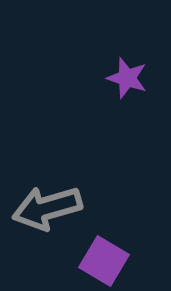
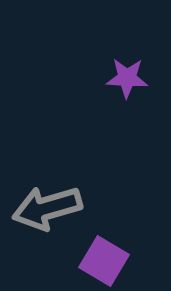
purple star: rotated 15 degrees counterclockwise
